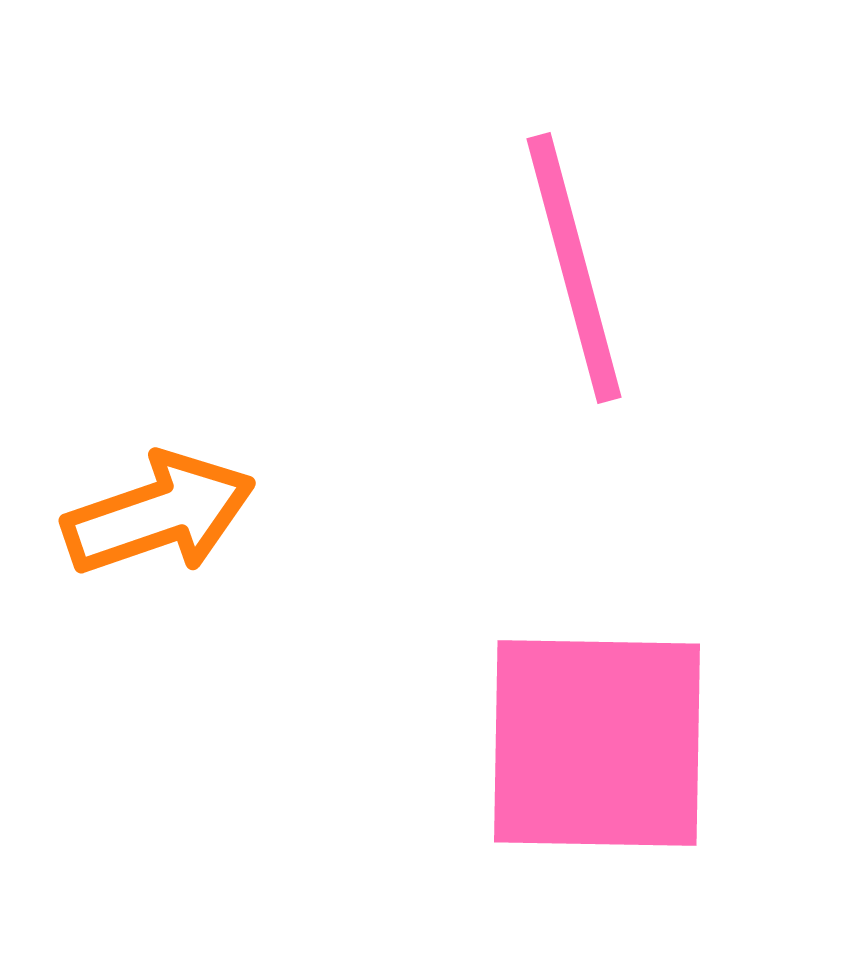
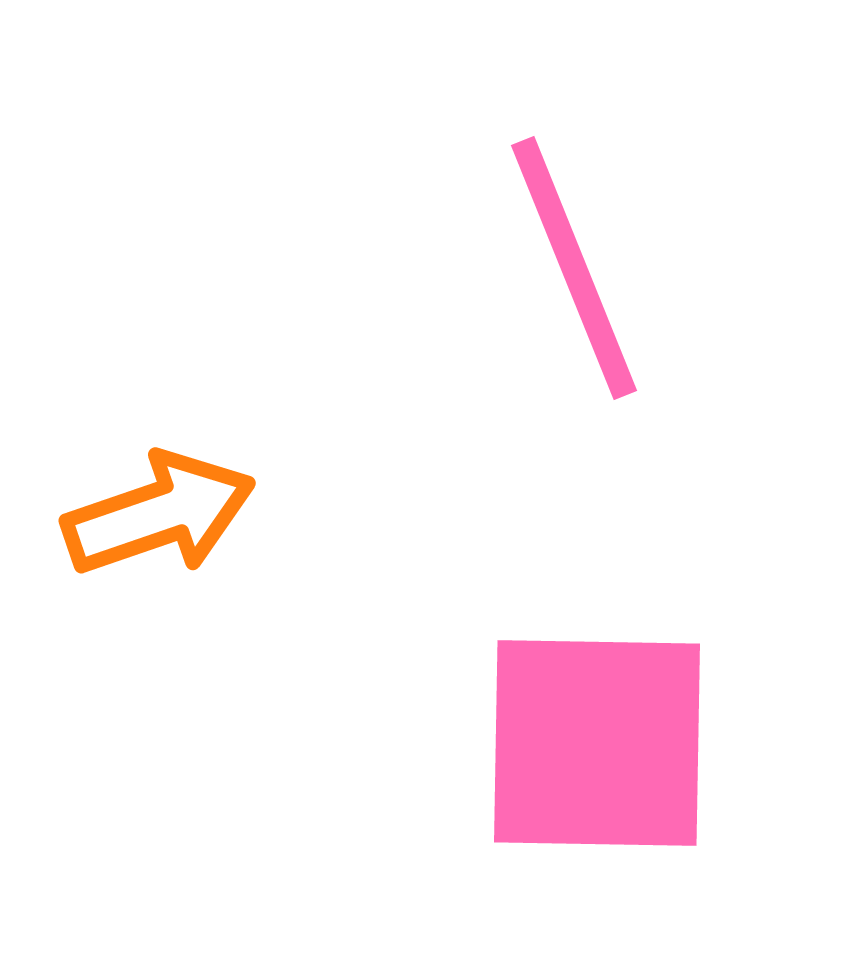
pink line: rotated 7 degrees counterclockwise
